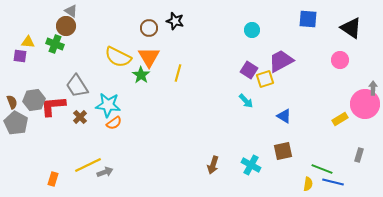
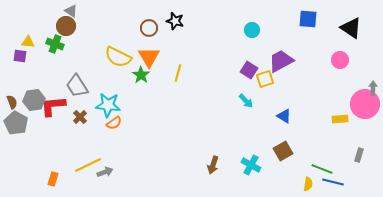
yellow rectangle at (340, 119): rotated 28 degrees clockwise
brown square at (283, 151): rotated 18 degrees counterclockwise
